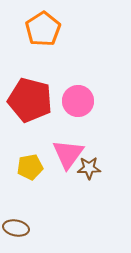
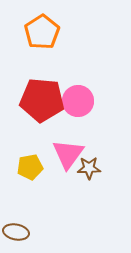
orange pentagon: moved 1 px left, 3 px down
red pentagon: moved 12 px right; rotated 9 degrees counterclockwise
brown ellipse: moved 4 px down
